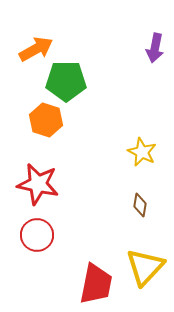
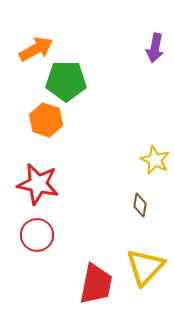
yellow star: moved 13 px right, 8 px down
